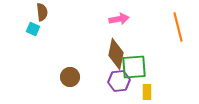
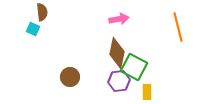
brown diamond: moved 1 px right, 1 px up
green square: rotated 32 degrees clockwise
